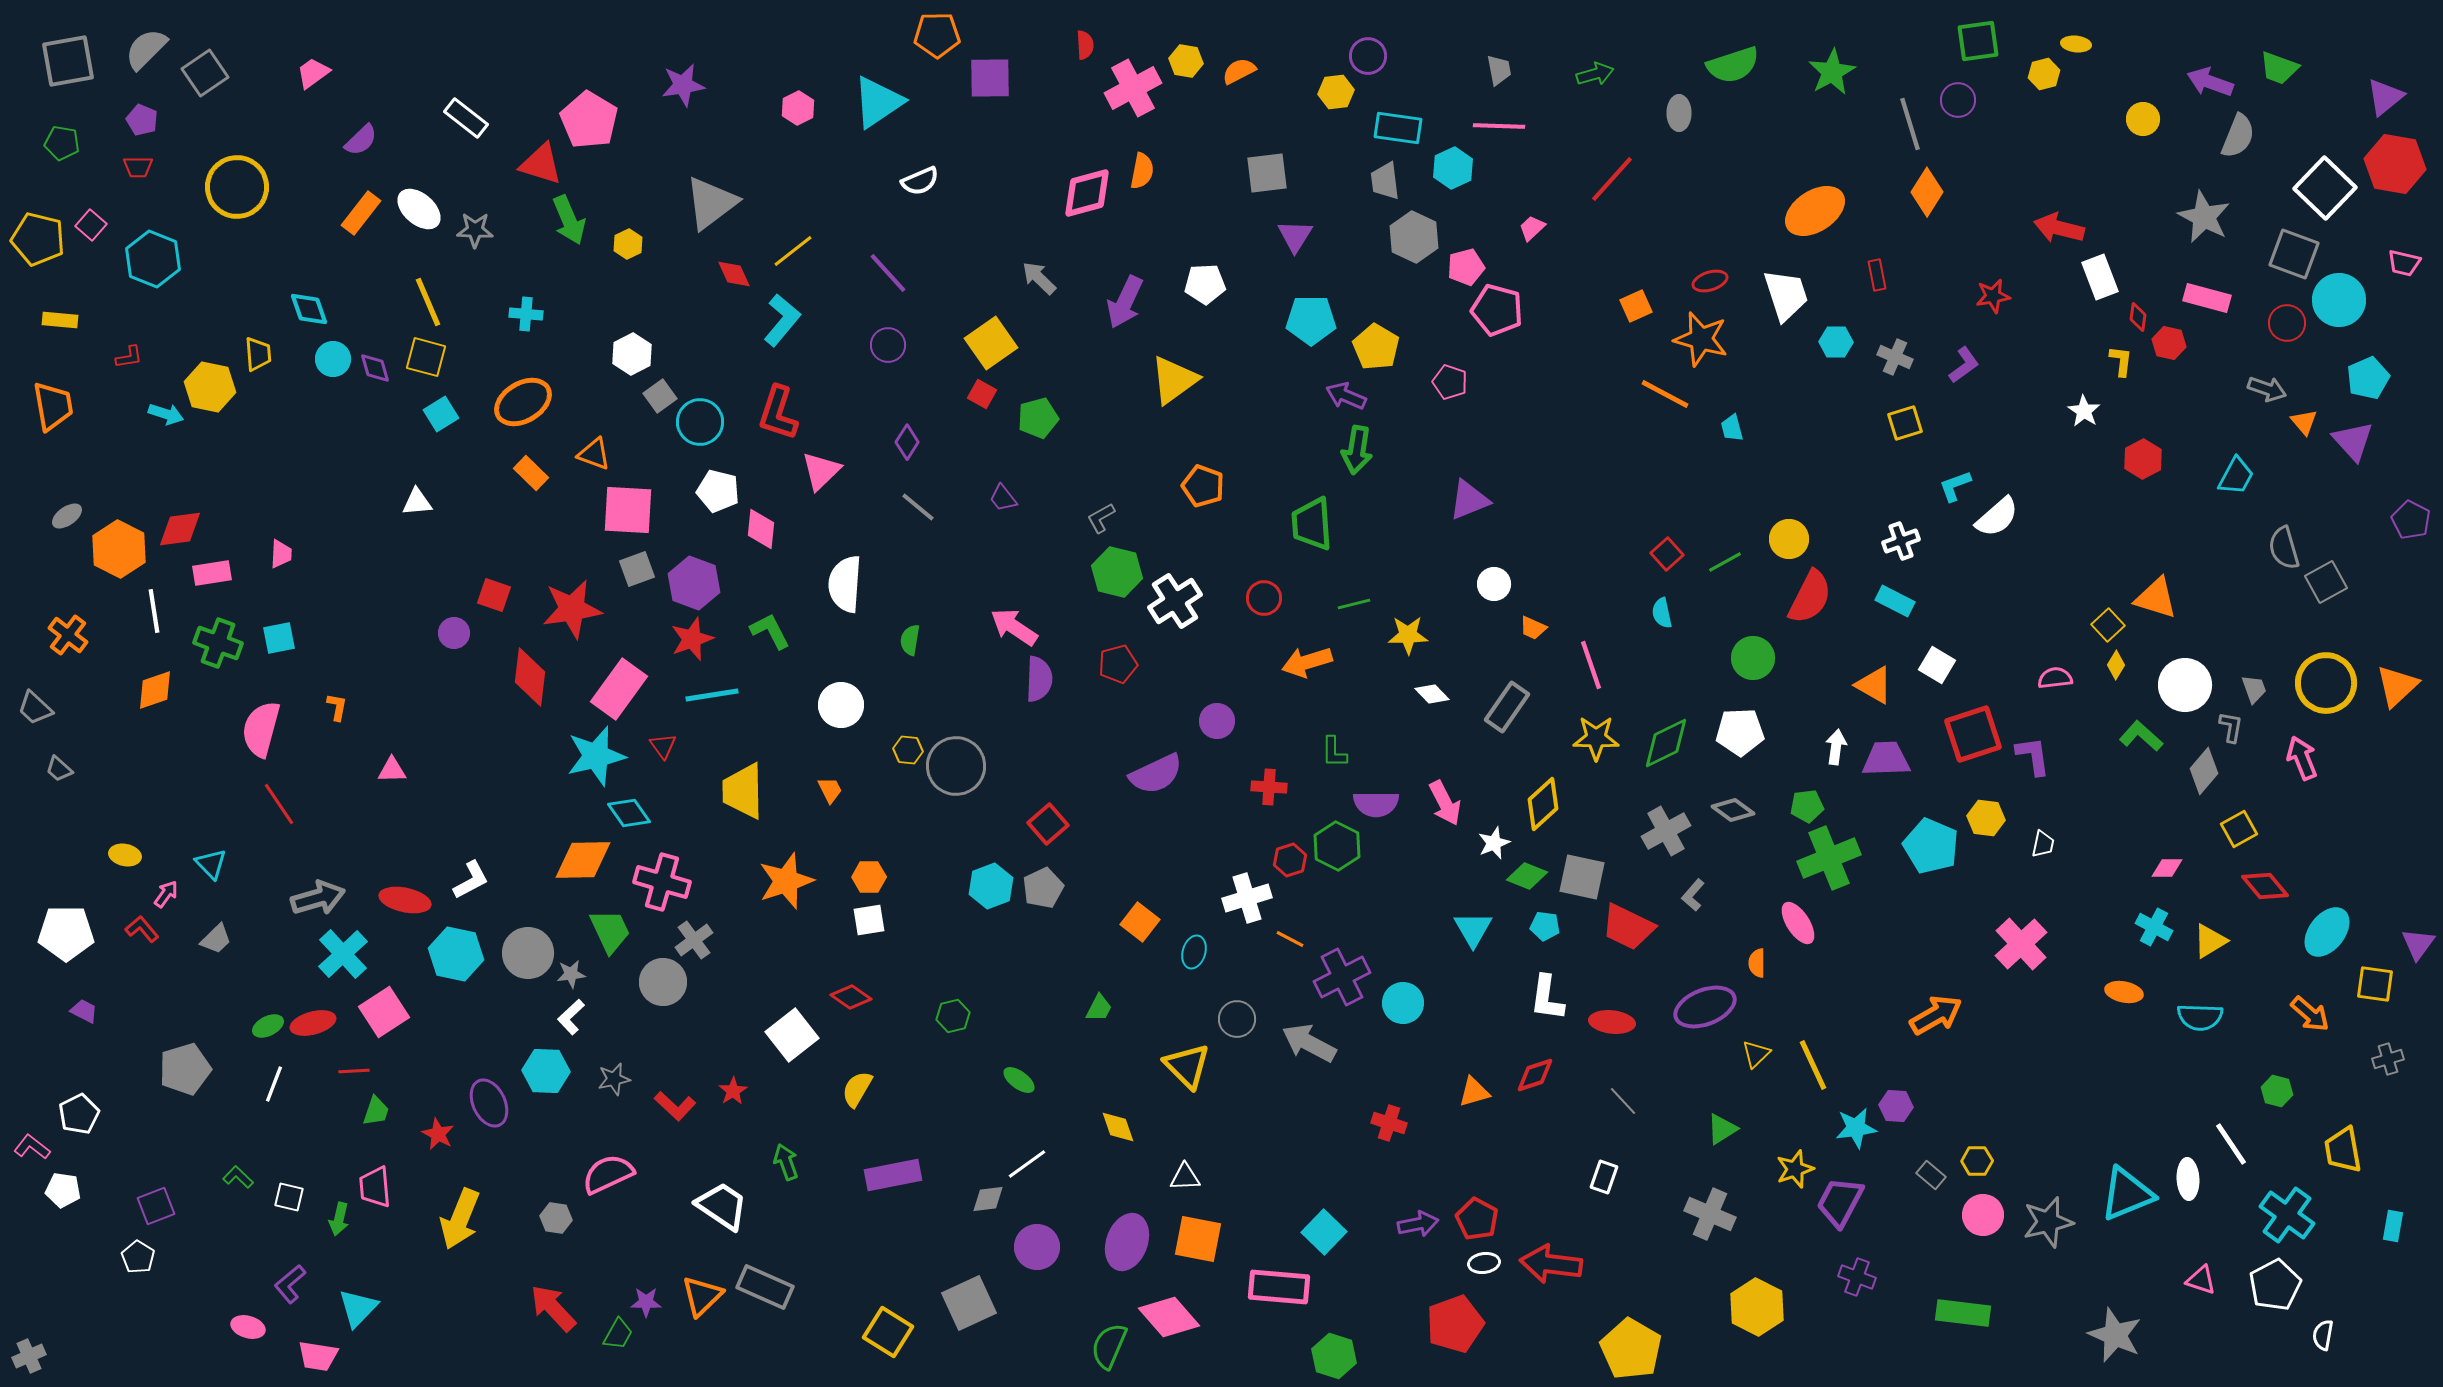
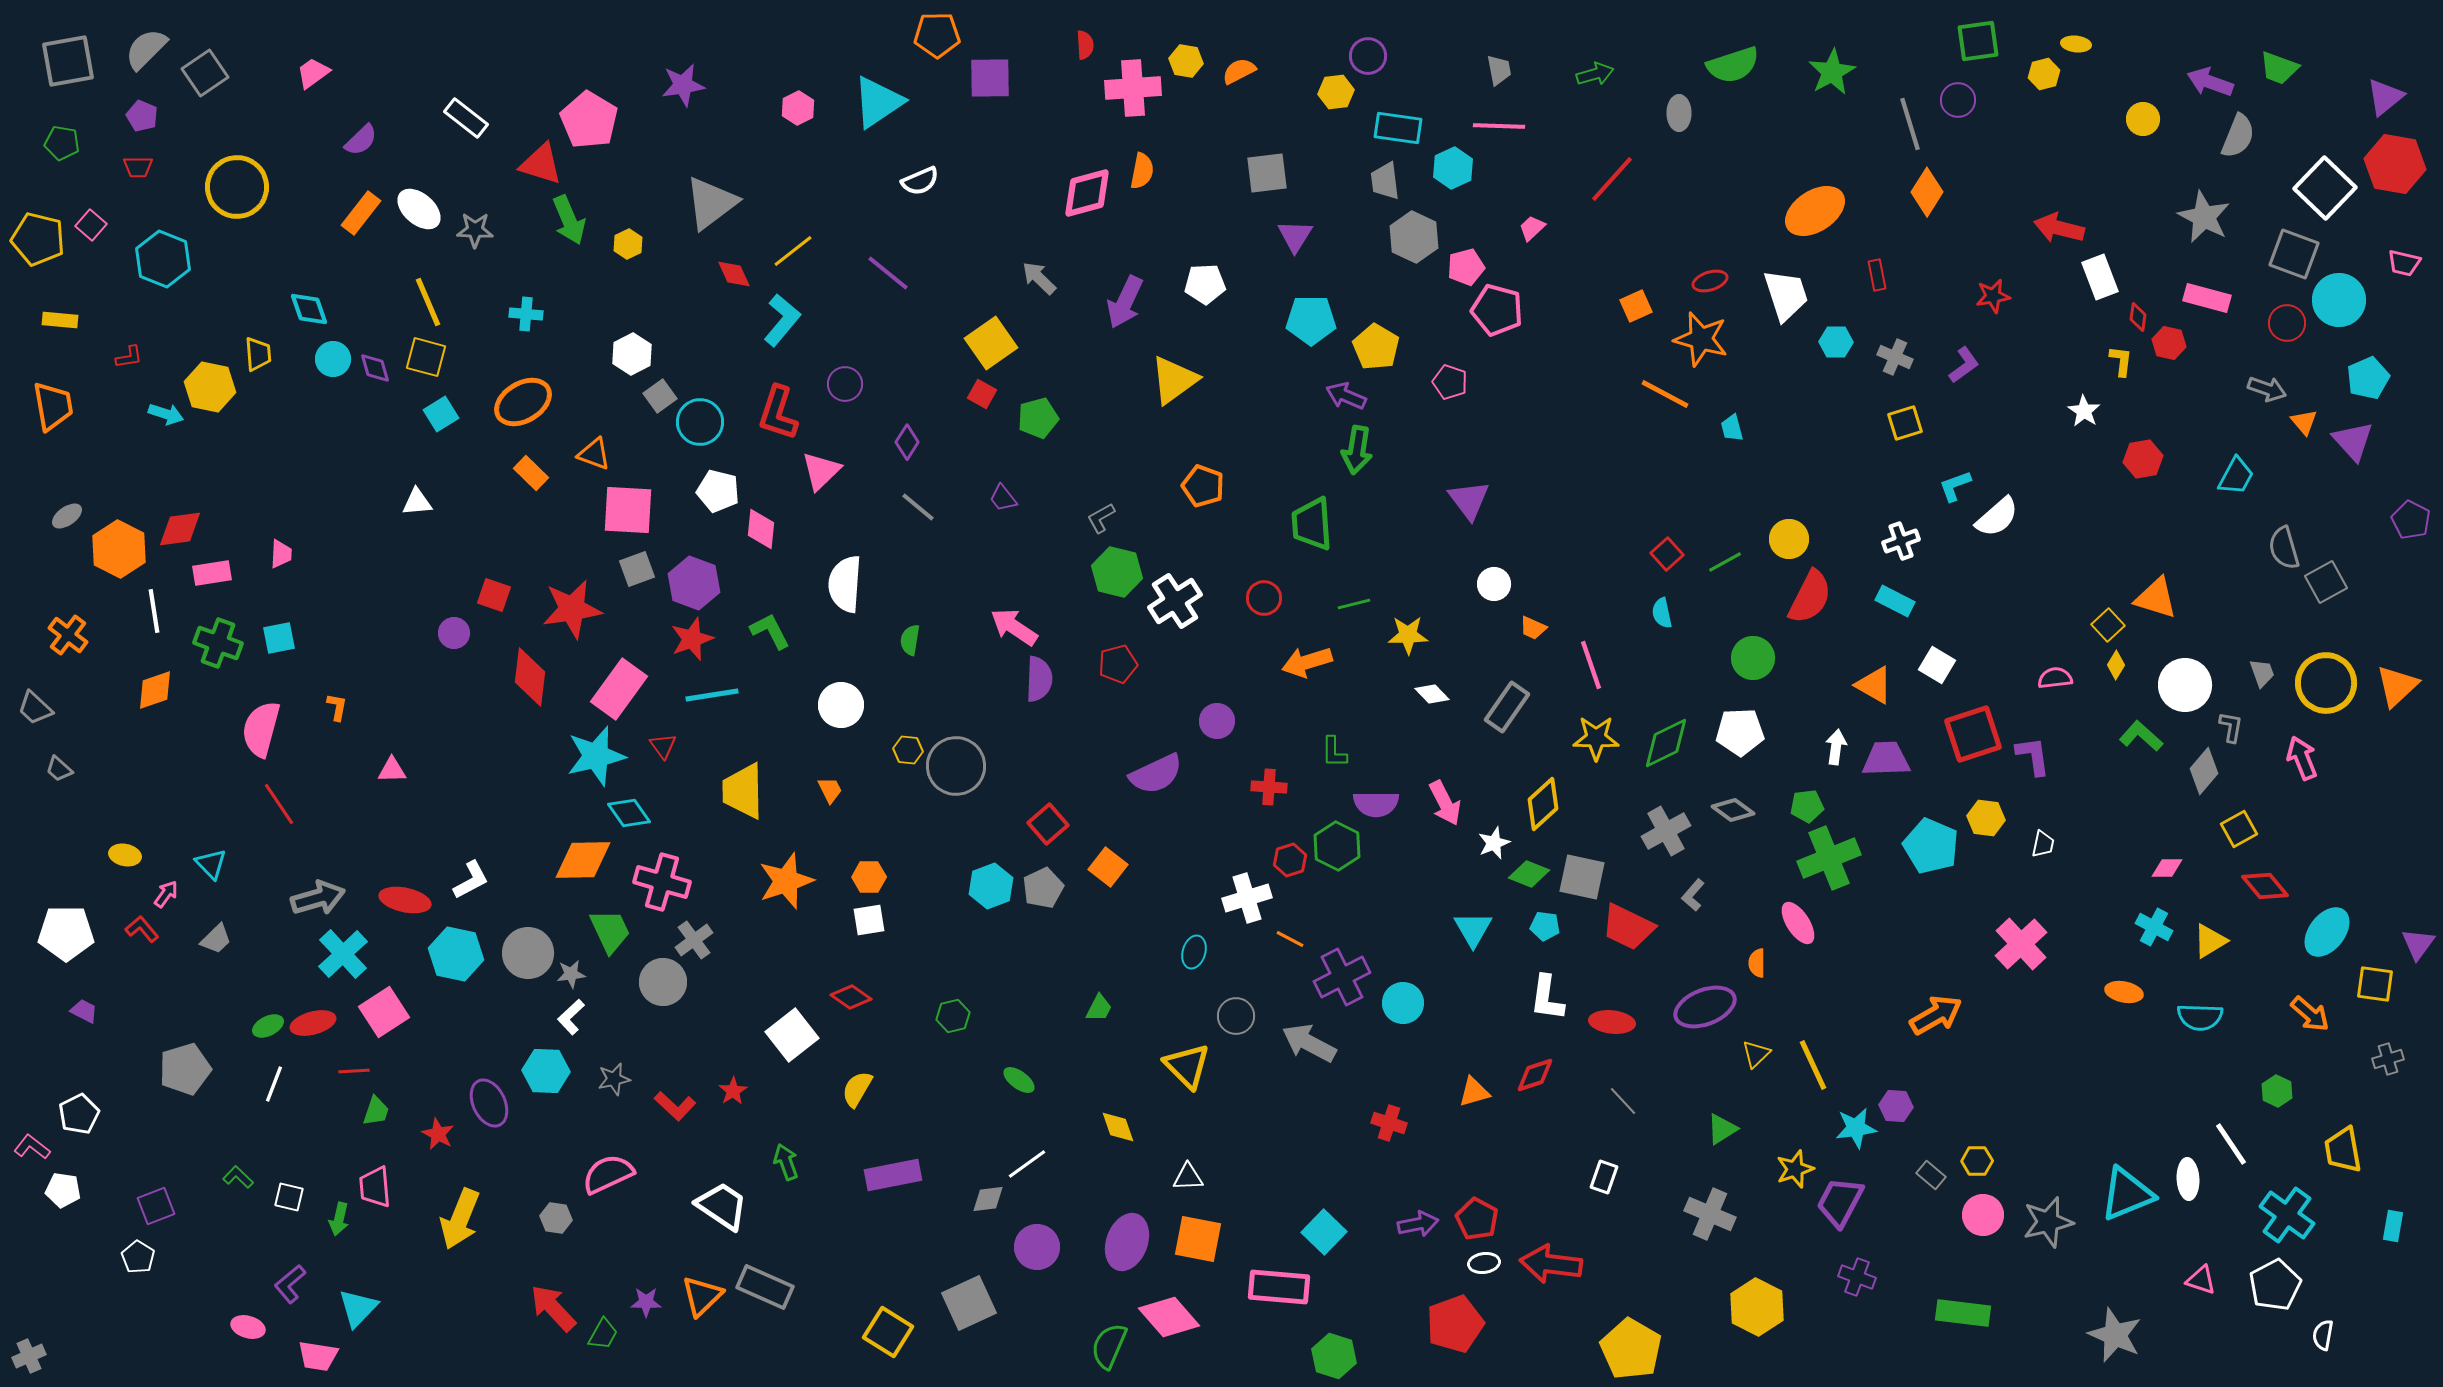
pink cross at (1133, 88): rotated 24 degrees clockwise
purple pentagon at (142, 120): moved 4 px up
cyan hexagon at (153, 259): moved 10 px right
purple line at (888, 273): rotated 9 degrees counterclockwise
purple circle at (888, 345): moved 43 px left, 39 px down
red hexagon at (2143, 459): rotated 18 degrees clockwise
purple triangle at (1469, 500): rotated 45 degrees counterclockwise
gray trapezoid at (2254, 689): moved 8 px right, 16 px up
green diamond at (1527, 876): moved 2 px right, 2 px up
orange square at (1140, 922): moved 32 px left, 55 px up
gray circle at (1237, 1019): moved 1 px left, 3 px up
green hexagon at (2277, 1091): rotated 12 degrees clockwise
white triangle at (1185, 1177): moved 3 px right
green trapezoid at (618, 1334): moved 15 px left
